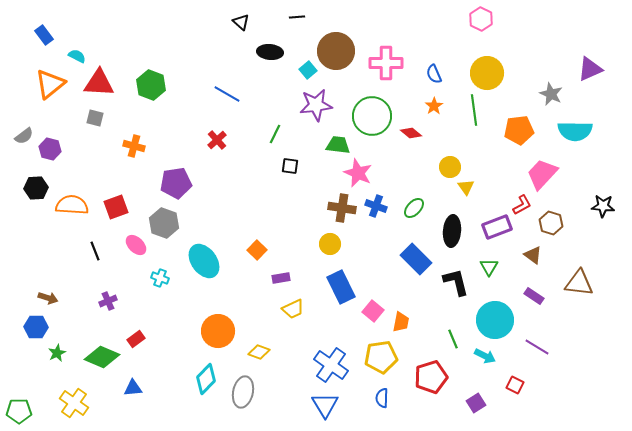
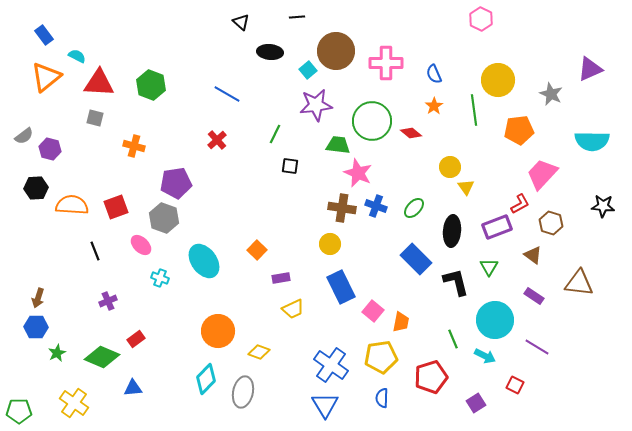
yellow circle at (487, 73): moved 11 px right, 7 px down
orange triangle at (50, 84): moved 4 px left, 7 px up
green circle at (372, 116): moved 5 px down
cyan semicircle at (575, 131): moved 17 px right, 10 px down
red L-shape at (522, 205): moved 2 px left, 1 px up
gray hexagon at (164, 223): moved 5 px up
pink ellipse at (136, 245): moved 5 px right
brown arrow at (48, 298): moved 10 px left; rotated 90 degrees clockwise
